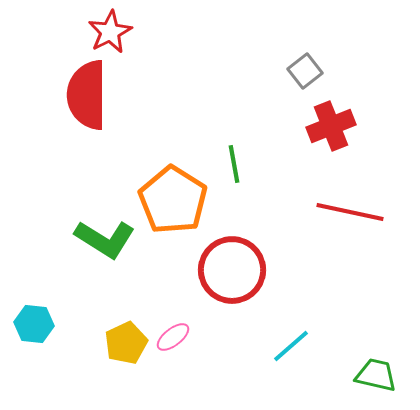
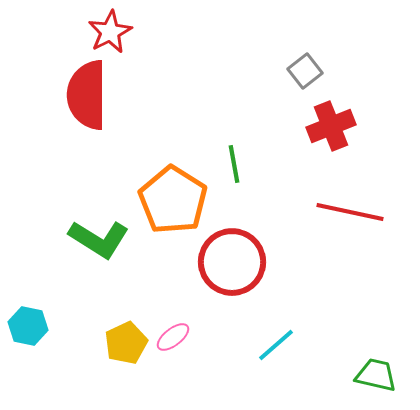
green L-shape: moved 6 px left
red circle: moved 8 px up
cyan hexagon: moved 6 px left, 2 px down; rotated 6 degrees clockwise
cyan line: moved 15 px left, 1 px up
